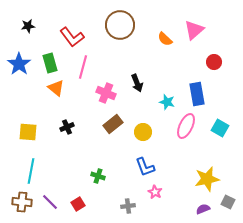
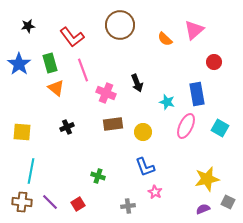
pink line: moved 3 px down; rotated 35 degrees counterclockwise
brown rectangle: rotated 30 degrees clockwise
yellow square: moved 6 px left
